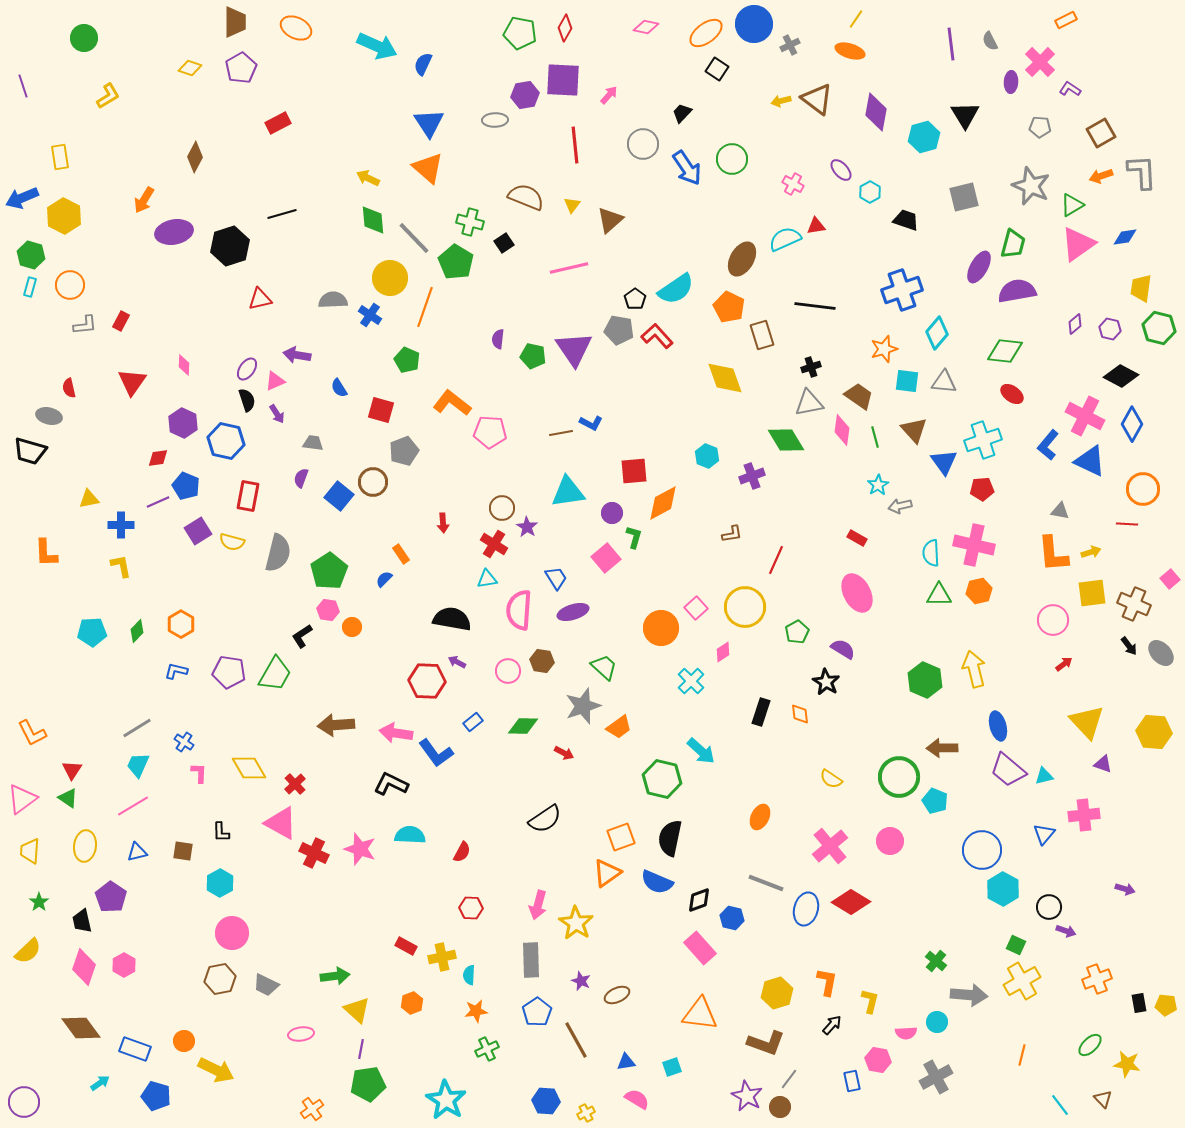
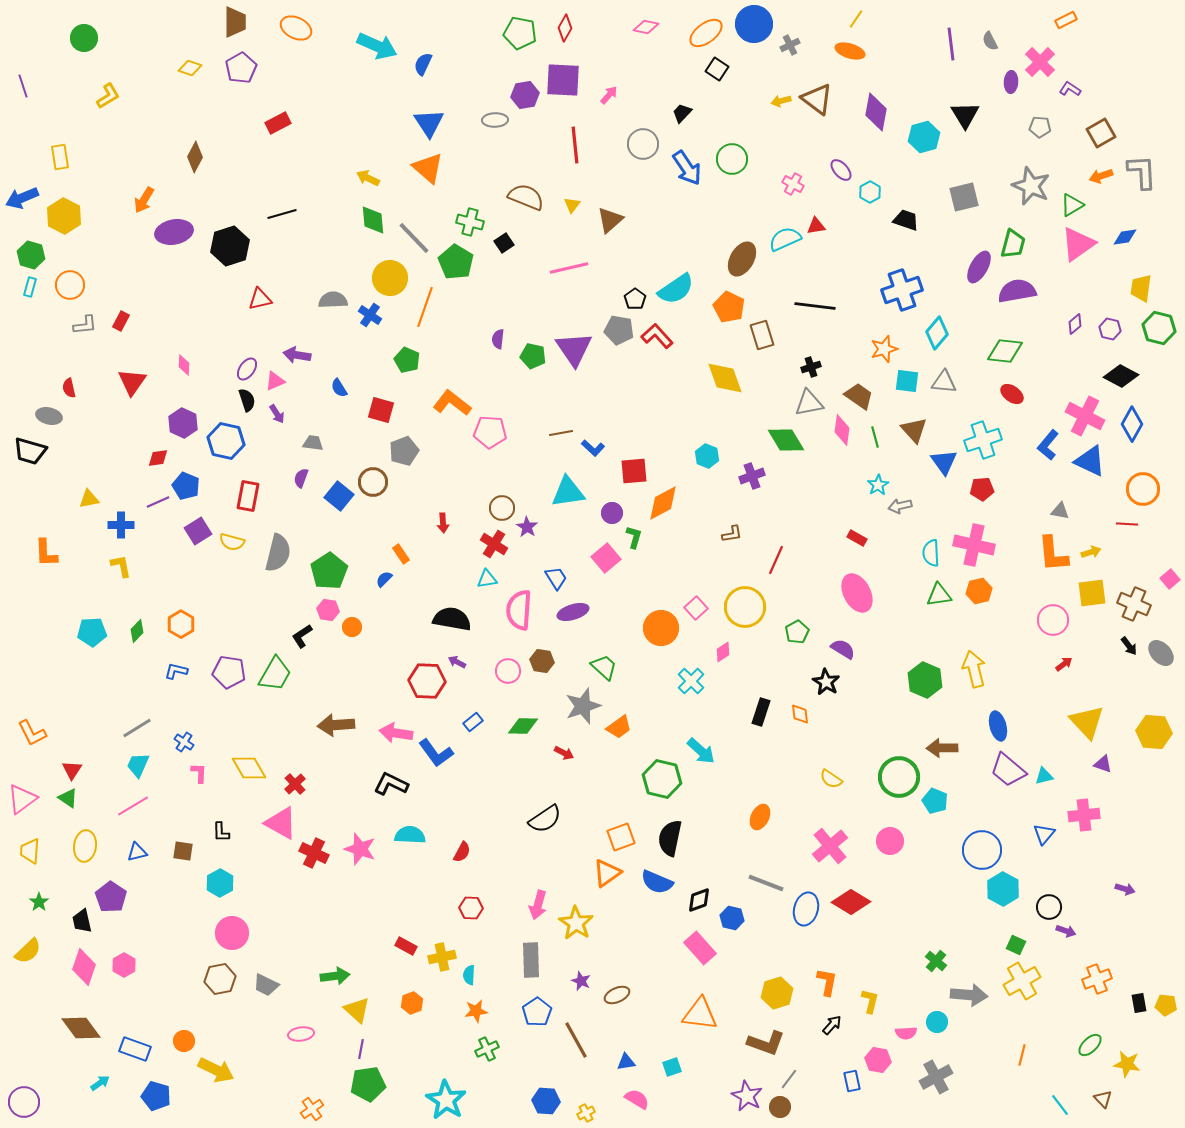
blue L-shape at (591, 423): moved 2 px right, 25 px down; rotated 15 degrees clockwise
green triangle at (939, 595): rotated 8 degrees counterclockwise
